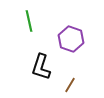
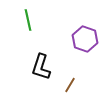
green line: moved 1 px left, 1 px up
purple hexagon: moved 14 px right
